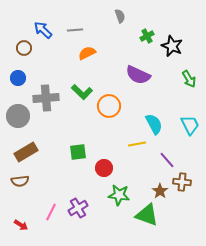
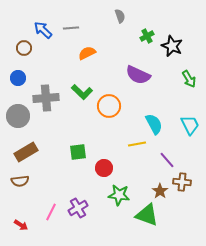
gray line: moved 4 px left, 2 px up
